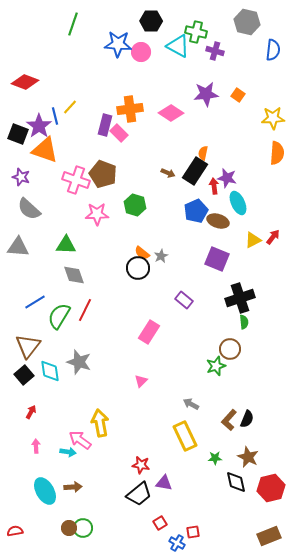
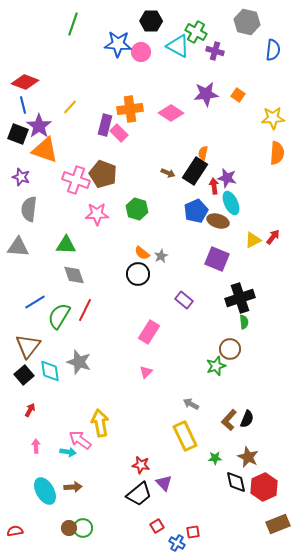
green cross at (196, 32): rotated 15 degrees clockwise
blue line at (55, 116): moved 32 px left, 11 px up
cyan ellipse at (238, 203): moved 7 px left
green hexagon at (135, 205): moved 2 px right, 4 px down
gray semicircle at (29, 209): rotated 55 degrees clockwise
black circle at (138, 268): moved 6 px down
pink triangle at (141, 381): moved 5 px right, 9 px up
red arrow at (31, 412): moved 1 px left, 2 px up
purple triangle at (164, 483): rotated 36 degrees clockwise
red hexagon at (271, 488): moved 7 px left, 1 px up; rotated 12 degrees counterclockwise
red square at (160, 523): moved 3 px left, 3 px down
brown rectangle at (269, 536): moved 9 px right, 12 px up
